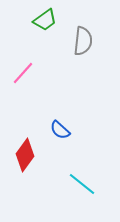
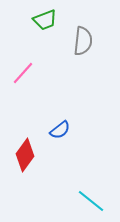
green trapezoid: rotated 15 degrees clockwise
blue semicircle: rotated 80 degrees counterclockwise
cyan line: moved 9 px right, 17 px down
